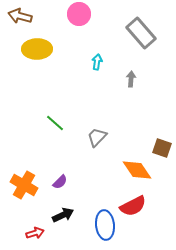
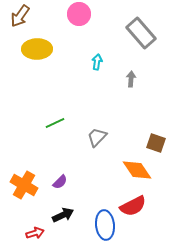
brown arrow: rotated 70 degrees counterclockwise
green line: rotated 66 degrees counterclockwise
brown square: moved 6 px left, 5 px up
